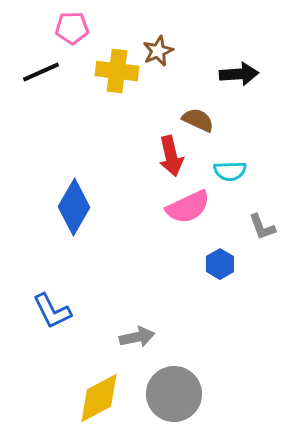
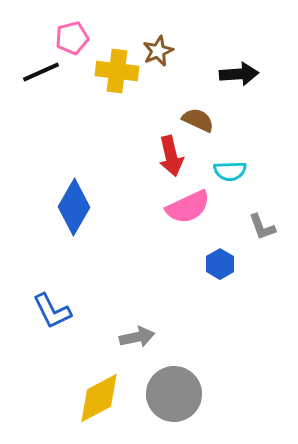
pink pentagon: moved 10 px down; rotated 12 degrees counterclockwise
